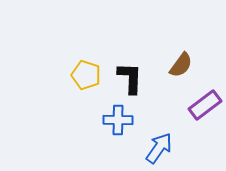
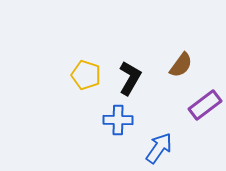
black L-shape: rotated 28 degrees clockwise
